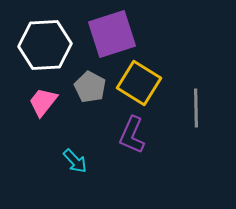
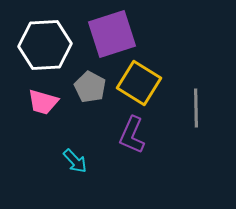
pink trapezoid: rotated 112 degrees counterclockwise
